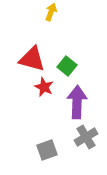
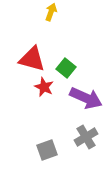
green square: moved 1 px left, 2 px down
purple arrow: moved 9 px right, 4 px up; rotated 112 degrees clockwise
